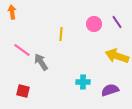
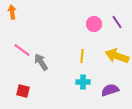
yellow line: moved 21 px right, 22 px down
